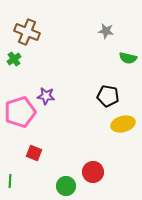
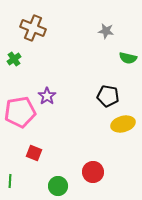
brown cross: moved 6 px right, 4 px up
purple star: moved 1 px right; rotated 30 degrees clockwise
pink pentagon: rotated 8 degrees clockwise
green circle: moved 8 px left
